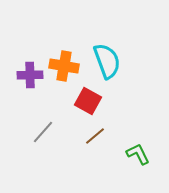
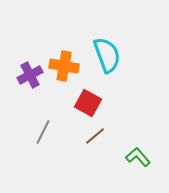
cyan semicircle: moved 6 px up
purple cross: rotated 25 degrees counterclockwise
red square: moved 2 px down
gray line: rotated 15 degrees counterclockwise
green L-shape: moved 3 px down; rotated 15 degrees counterclockwise
